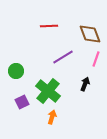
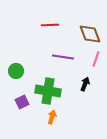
red line: moved 1 px right, 1 px up
purple line: rotated 40 degrees clockwise
green cross: rotated 30 degrees counterclockwise
